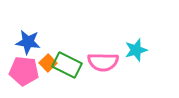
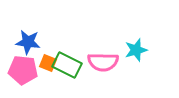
orange square: rotated 24 degrees counterclockwise
pink pentagon: moved 1 px left, 1 px up
